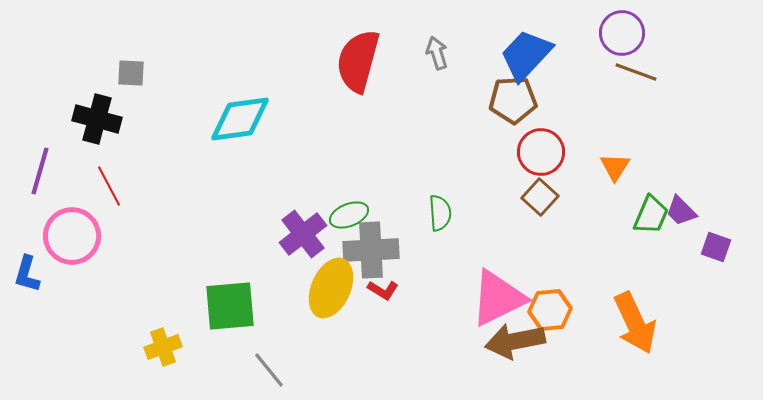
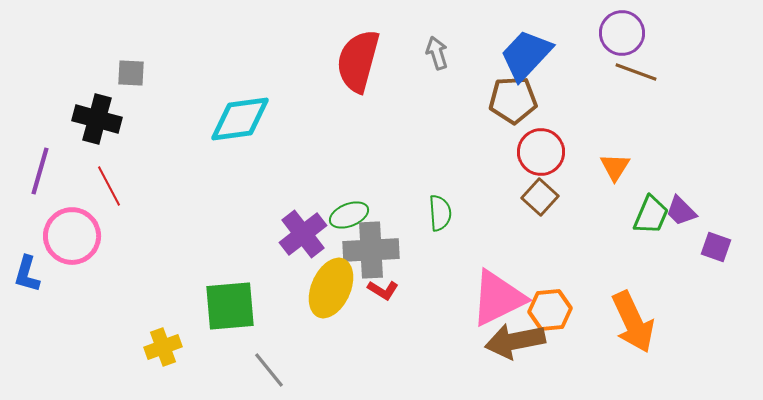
orange arrow: moved 2 px left, 1 px up
